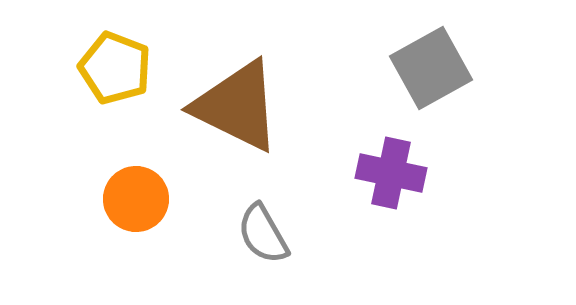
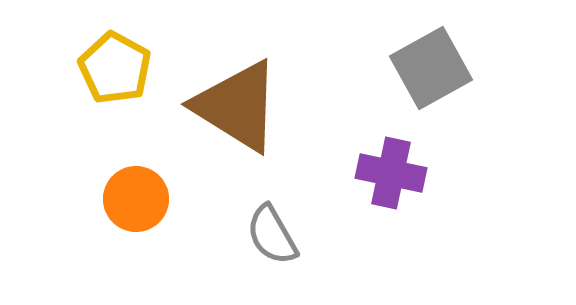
yellow pentagon: rotated 8 degrees clockwise
brown triangle: rotated 6 degrees clockwise
gray semicircle: moved 9 px right, 1 px down
